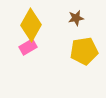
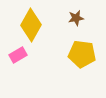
pink rectangle: moved 10 px left, 8 px down
yellow pentagon: moved 2 px left, 3 px down; rotated 16 degrees clockwise
